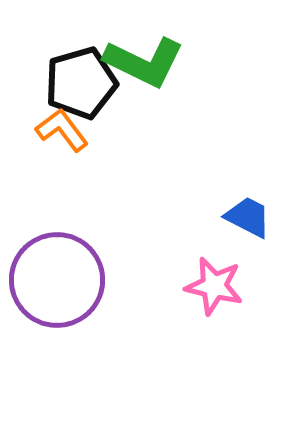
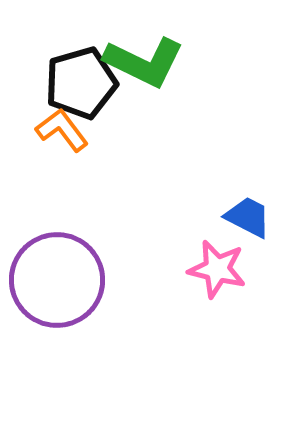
pink star: moved 3 px right, 17 px up
